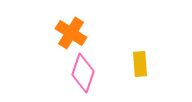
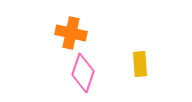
orange cross: rotated 20 degrees counterclockwise
